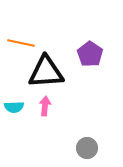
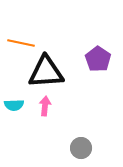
purple pentagon: moved 8 px right, 5 px down
cyan semicircle: moved 2 px up
gray circle: moved 6 px left
